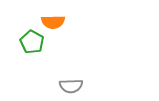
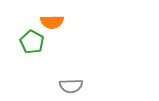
orange semicircle: moved 1 px left
